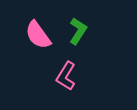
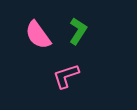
pink L-shape: rotated 40 degrees clockwise
